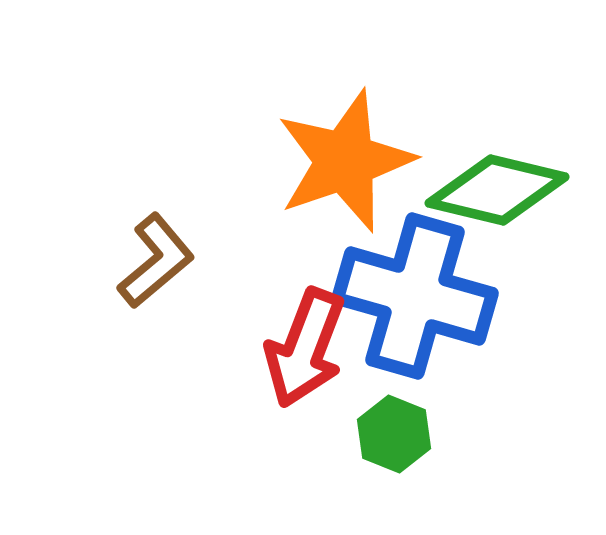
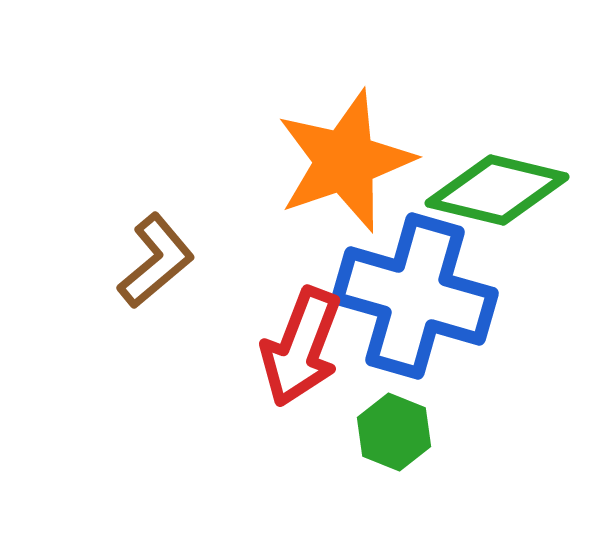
red arrow: moved 4 px left, 1 px up
green hexagon: moved 2 px up
